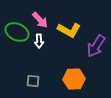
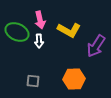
pink arrow: rotated 30 degrees clockwise
